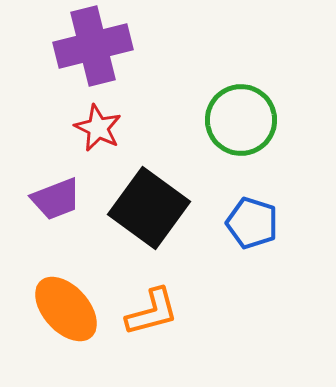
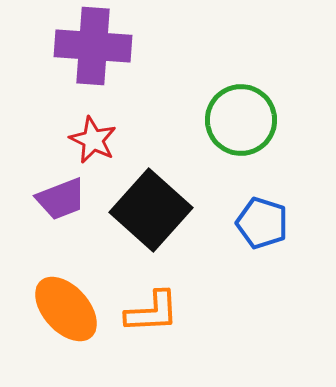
purple cross: rotated 18 degrees clockwise
red star: moved 5 px left, 12 px down
purple trapezoid: moved 5 px right
black square: moved 2 px right, 2 px down; rotated 6 degrees clockwise
blue pentagon: moved 10 px right
orange L-shape: rotated 12 degrees clockwise
